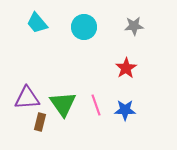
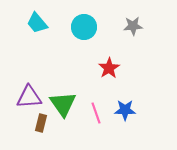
gray star: moved 1 px left
red star: moved 17 px left
purple triangle: moved 2 px right, 1 px up
pink line: moved 8 px down
brown rectangle: moved 1 px right, 1 px down
